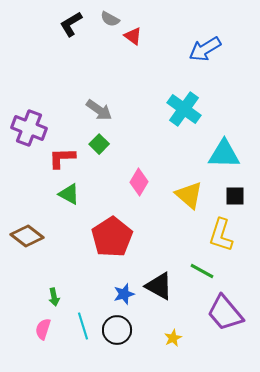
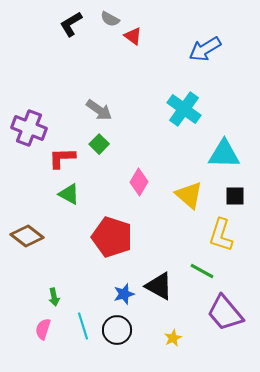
red pentagon: rotated 21 degrees counterclockwise
